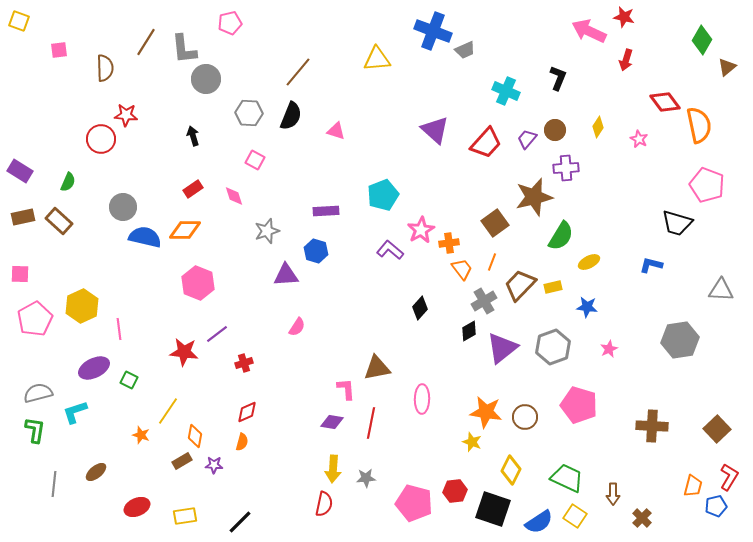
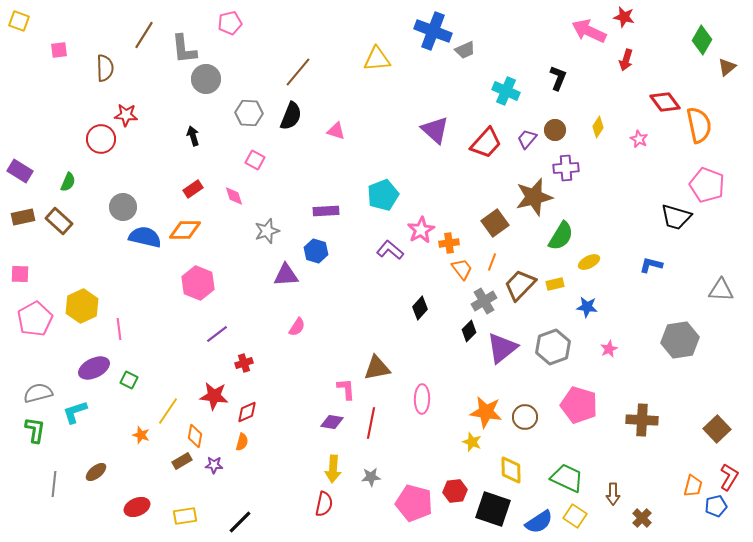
brown line at (146, 42): moved 2 px left, 7 px up
black trapezoid at (677, 223): moved 1 px left, 6 px up
yellow rectangle at (553, 287): moved 2 px right, 3 px up
black diamond at (469, 331): rotated 15 degrees counterclockwise
red star at (184, 352): moved 30 px right, 44 px down
brown cross at (652, 426): moved 10 px left, 6 px up
yellow diamond at (511, 470): rotated 28 degrees counterclockwise
gray star at (366, 478): moved 5 px right, 1 px up
